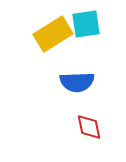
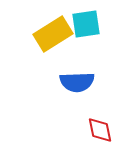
red diamond: moved 11 px right, 3 px down
